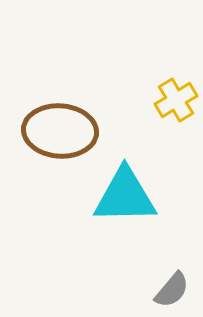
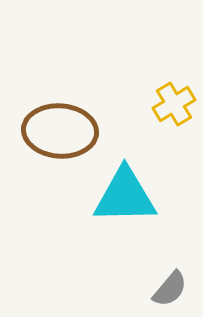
yellow cross: moved 2 px left, 4 px down
gray semicircle: moved 2 px left, 1 px up
